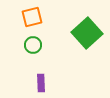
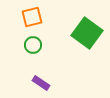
green square: rotated 12 degrees counterclockwise
purple rectangle: rotated 54 degrees counterclockwise
